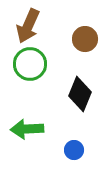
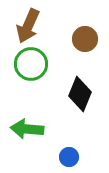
green circle: moved 1 px right
green arrow: rotated 8 degrees clockwise
blue circle: moved 5 px left, 7 px down
